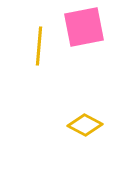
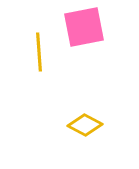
yellow line: moved 6 px down; rotated 9 degrees counterclockwise
